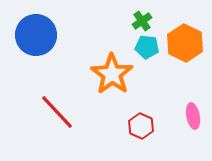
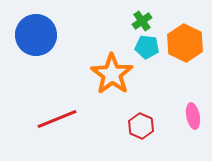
red line: moved 7 px down; rotated 69 degrees counterclockwise
